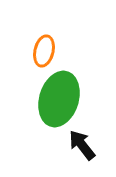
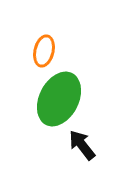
green ellipse: rotated 10 degrees clockwise
